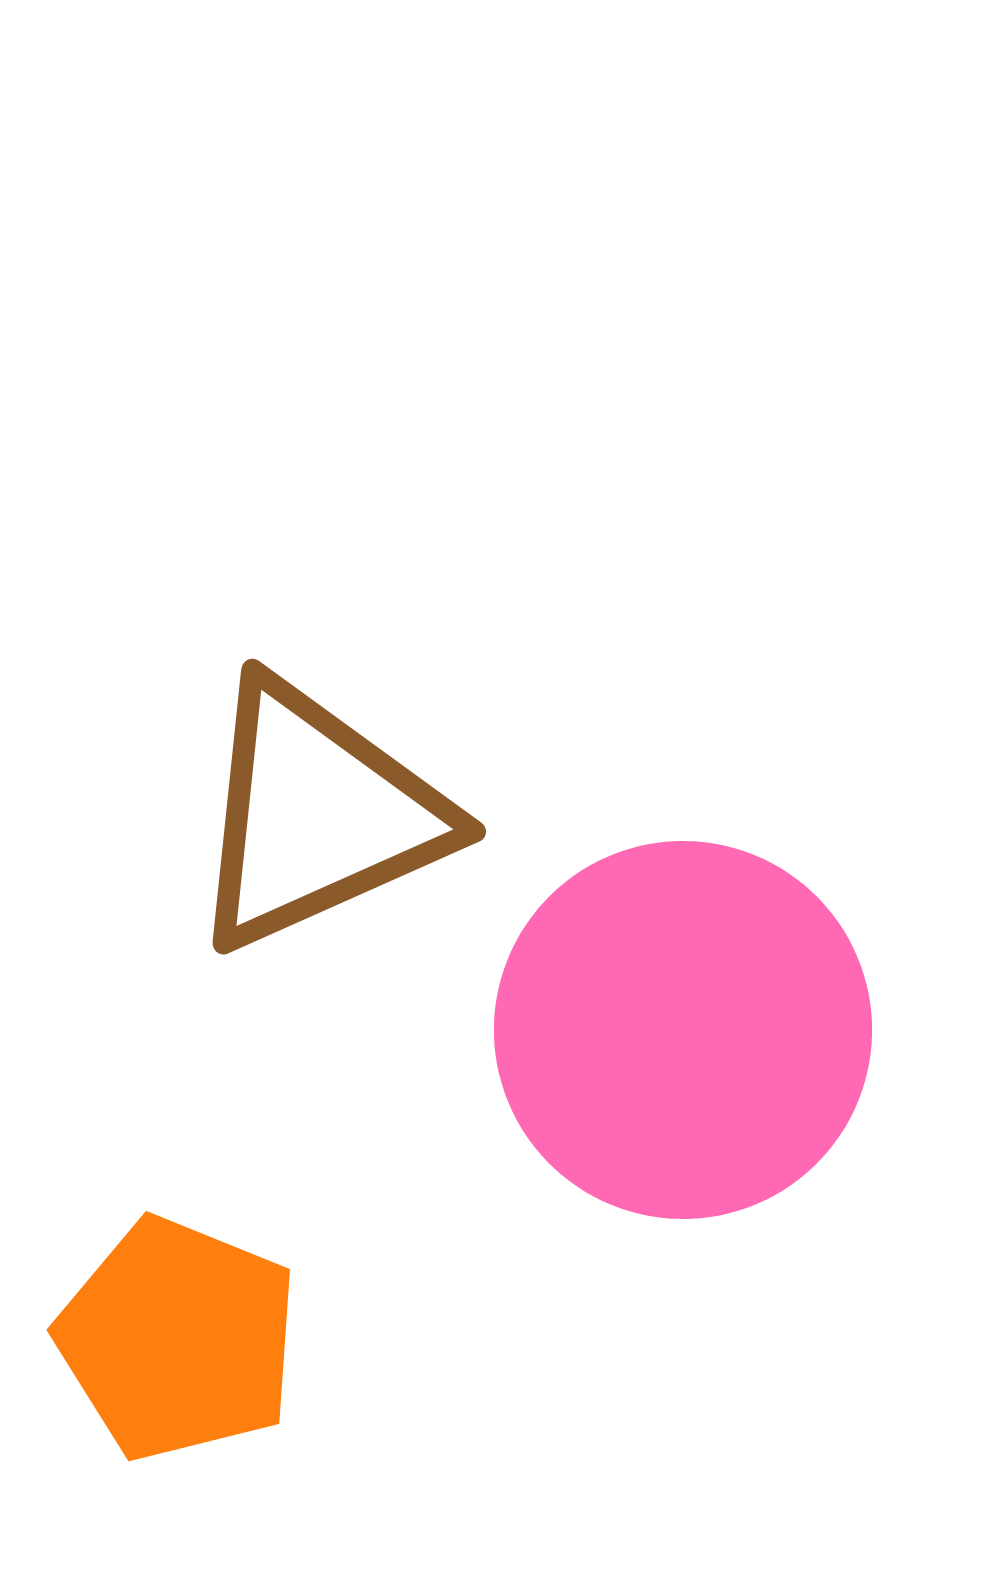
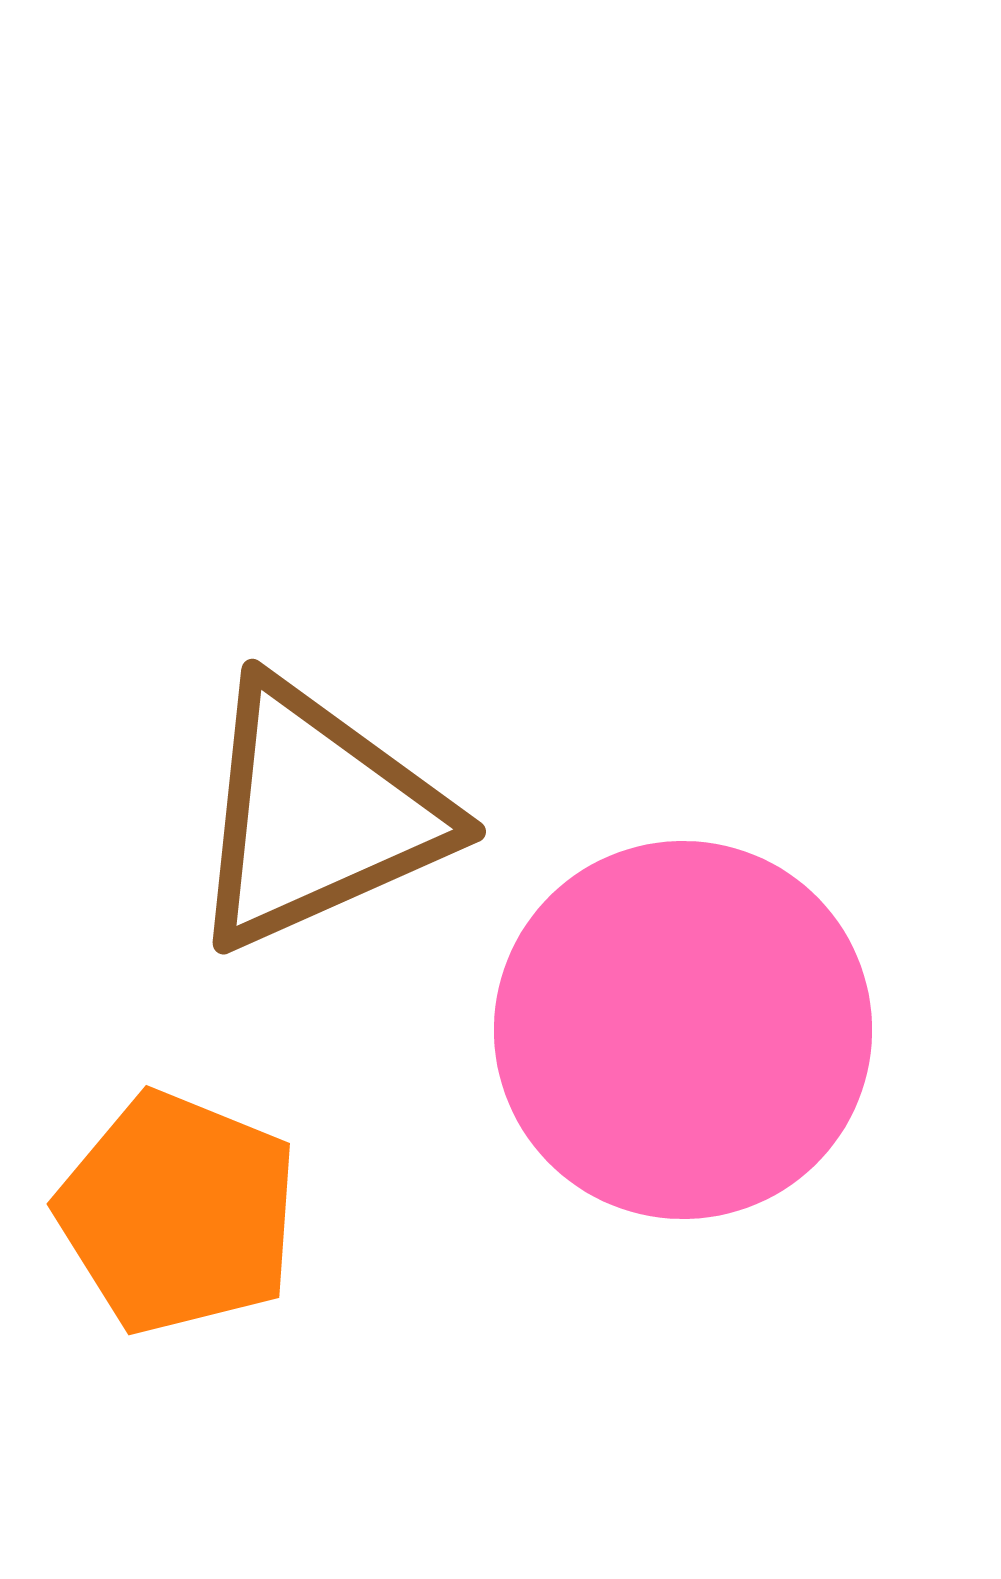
orange pentagon: moved 126 px up
